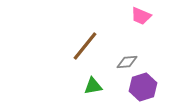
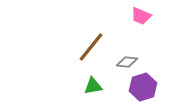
brown line: moved 6 px right, 1 px down
gray diamond: rotated 10 degrees clockwise
